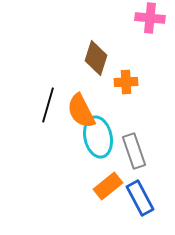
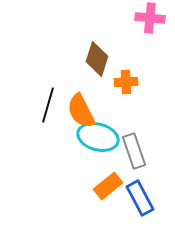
brown diamond: moved 1 px right, 1 px down
cyan ellipse: rotated 63 degrees counterclockwise
